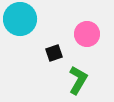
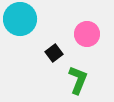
black square: rotated 18 degrees counterclockwise
green L-shape: rotated 8 degrees counterclockwise
